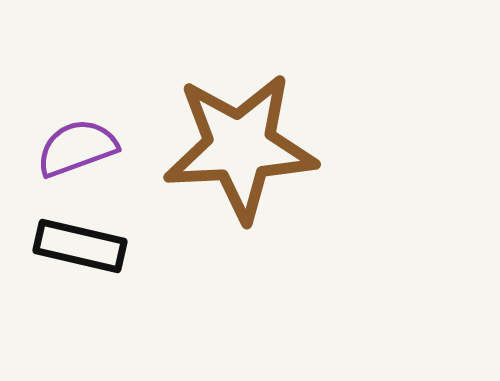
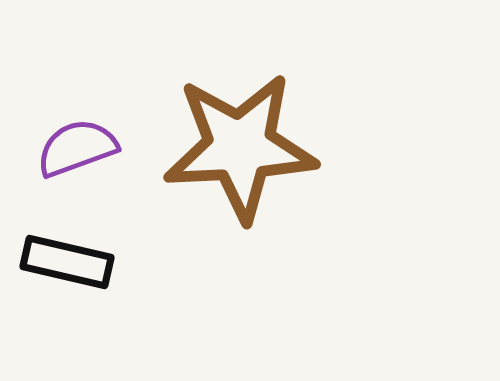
black rectangle: moved 13 px left, 16 px down
